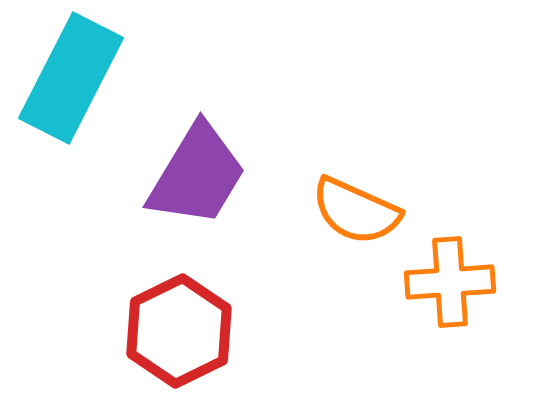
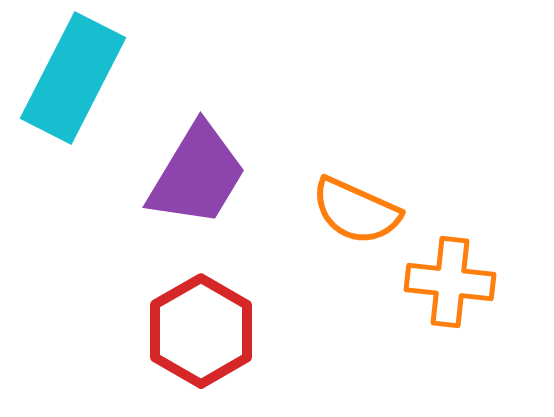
cyan rectangle: moved 2 px right
orange cross: rotated 10 degrees clockwise
red hexagon: moved 22 px right; rotated 4 degrees counterclockwise
